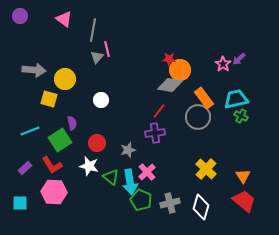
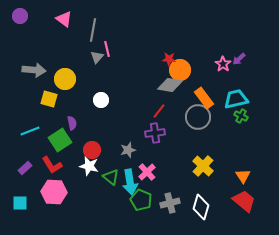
red circle: moved 5 px left, 7 px down
yellow cross: moved 3 px left, 3 px up
